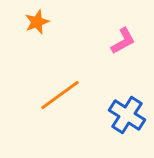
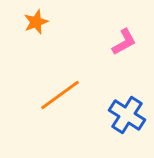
orange star: moved 1 px left
pink L-shape: moved 1 px right, 1 px down
